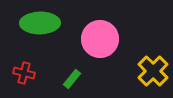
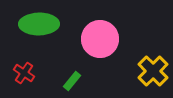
green ellipse: moved 1 px left, 1 px down
red cross: rotated 20 degrees clockwise
green rectangle: moved 2 px down
